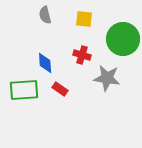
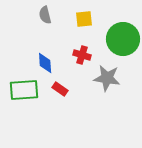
yellow square: rotated 12 degrees counterclockwise
